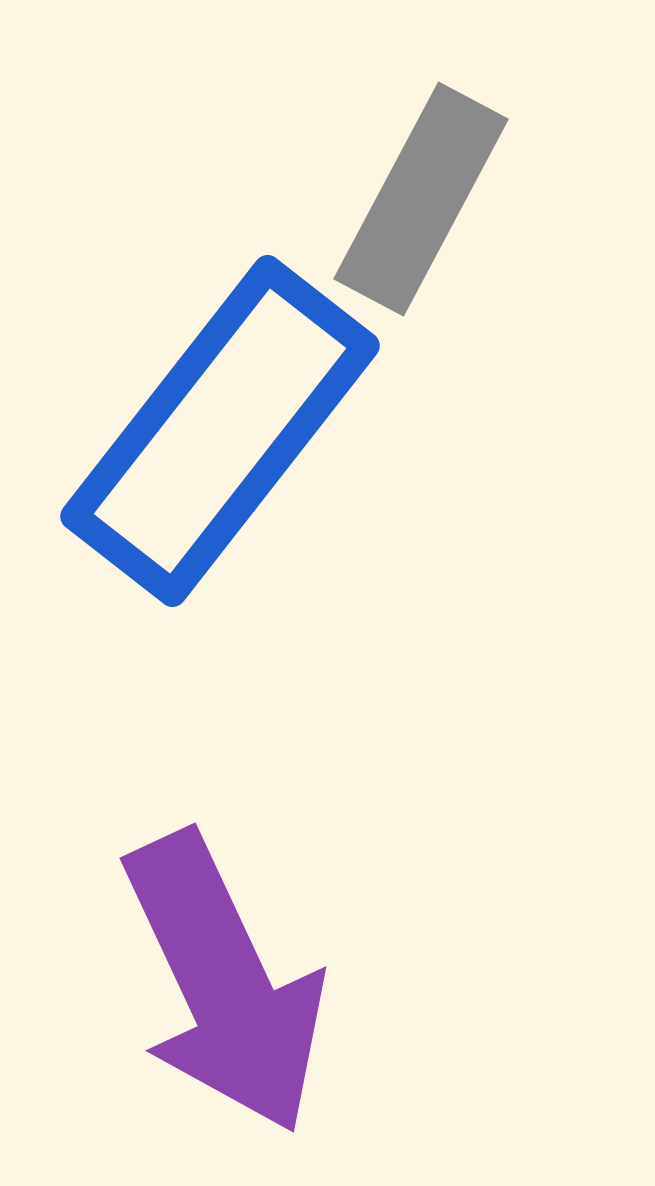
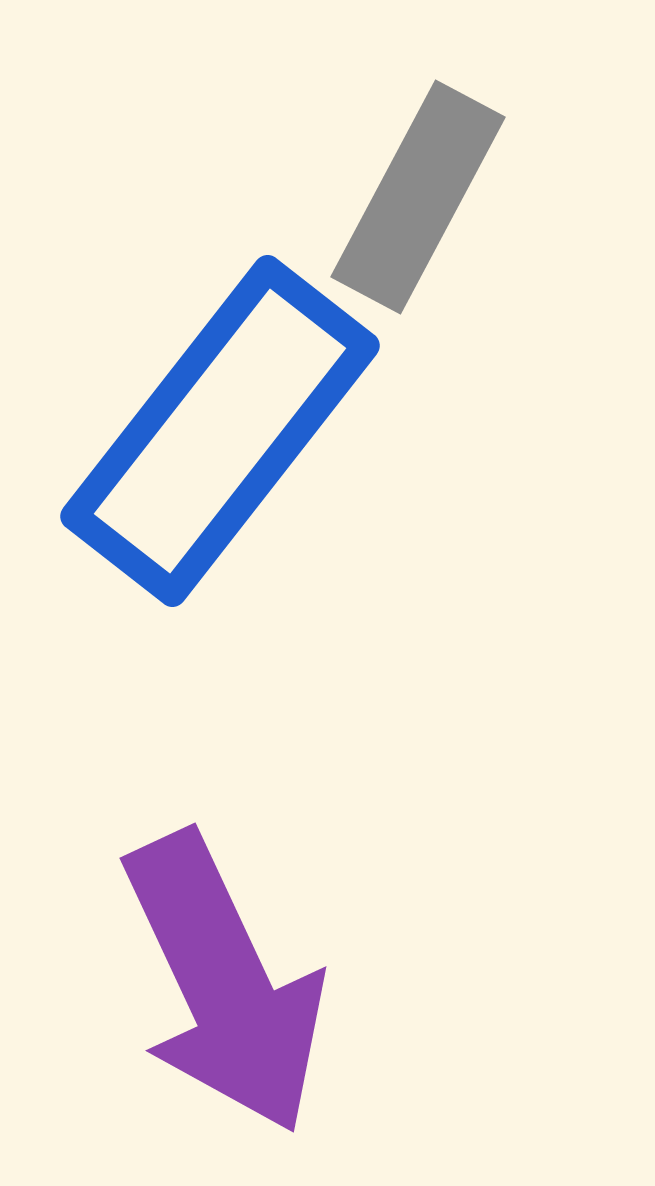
gray rectangle: moved 3 px left, 2 px up
